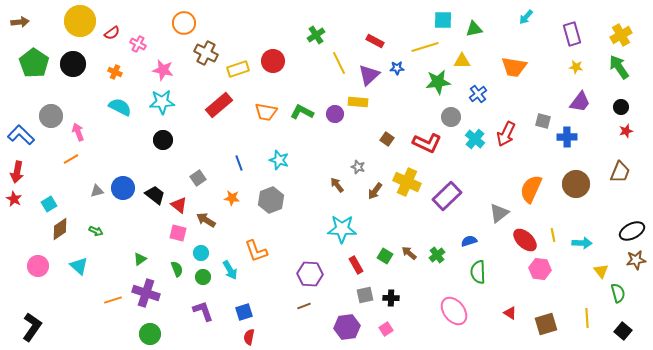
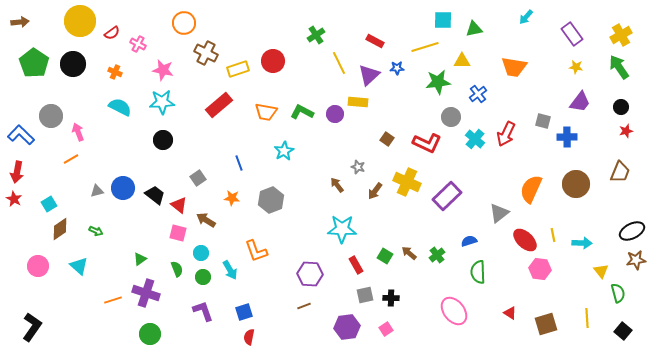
purple rectangle at (572, 34): rotated 20 degrees counterclockwise
cyan star at (279, 160): moved 5 px right, 9 px up; rotated 24 degrees clockwise
